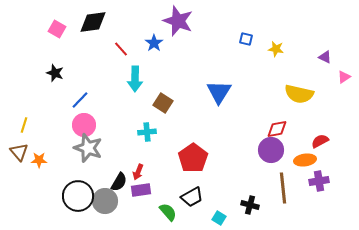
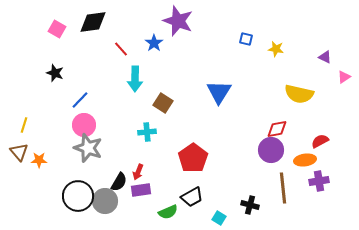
green semicircle: rotated 108 degrees clockwise
